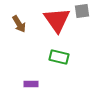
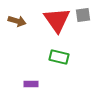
gray square: moved 1 px right, 4 px down
brown arrow: moved 2 px left, 3 px up; rotated 42 degrees counterclockwise
